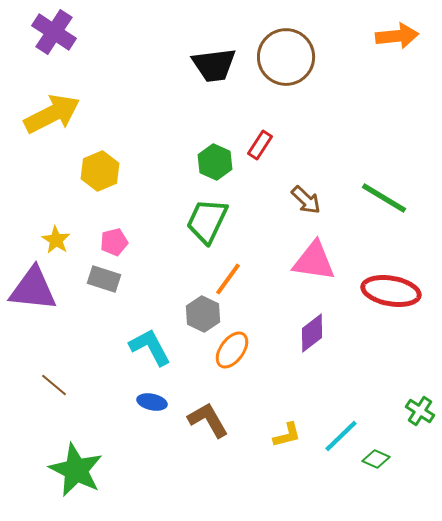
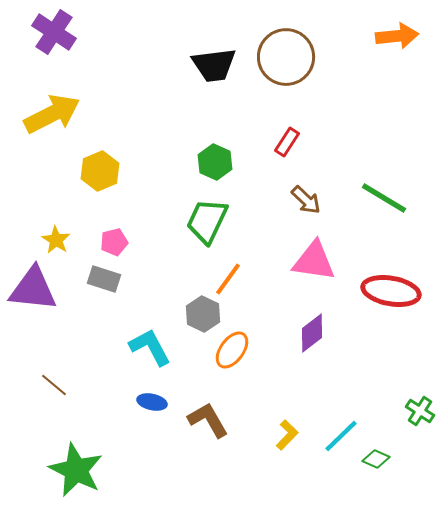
red rectangle: moved 27 px right, 3 px up
yellow L-shape: rotated 32 degrees counterclockwise
